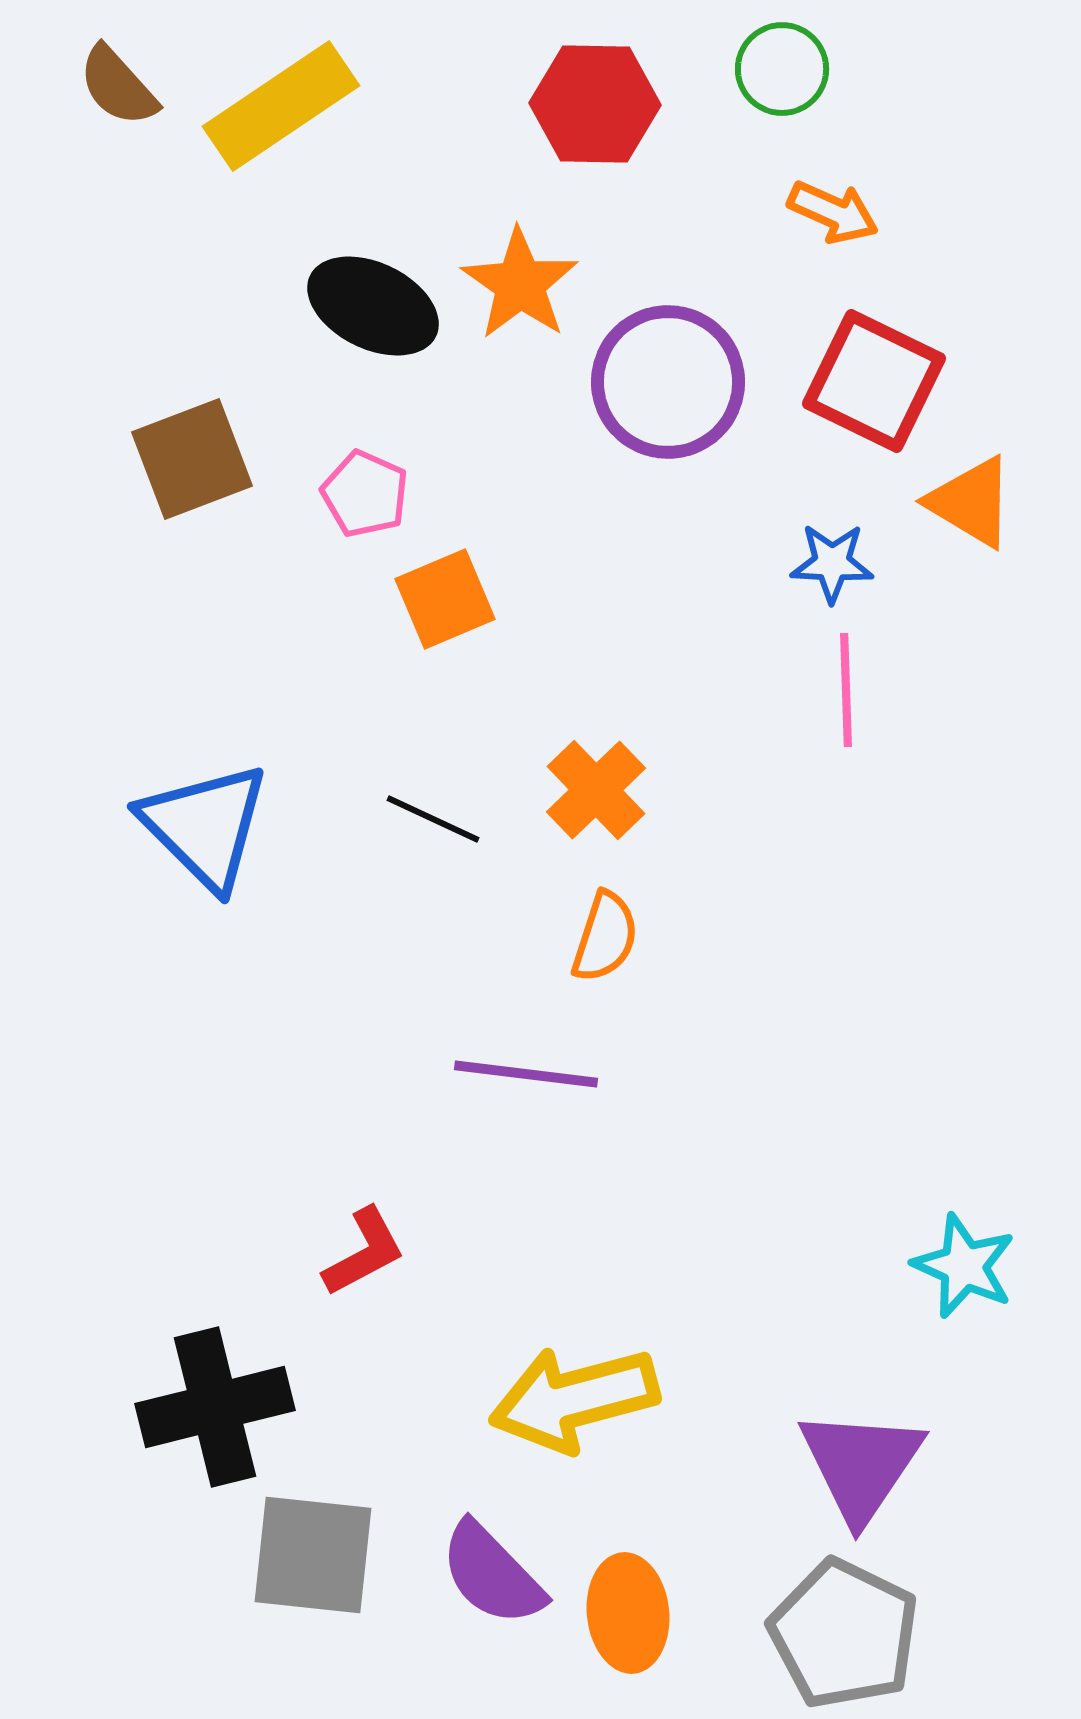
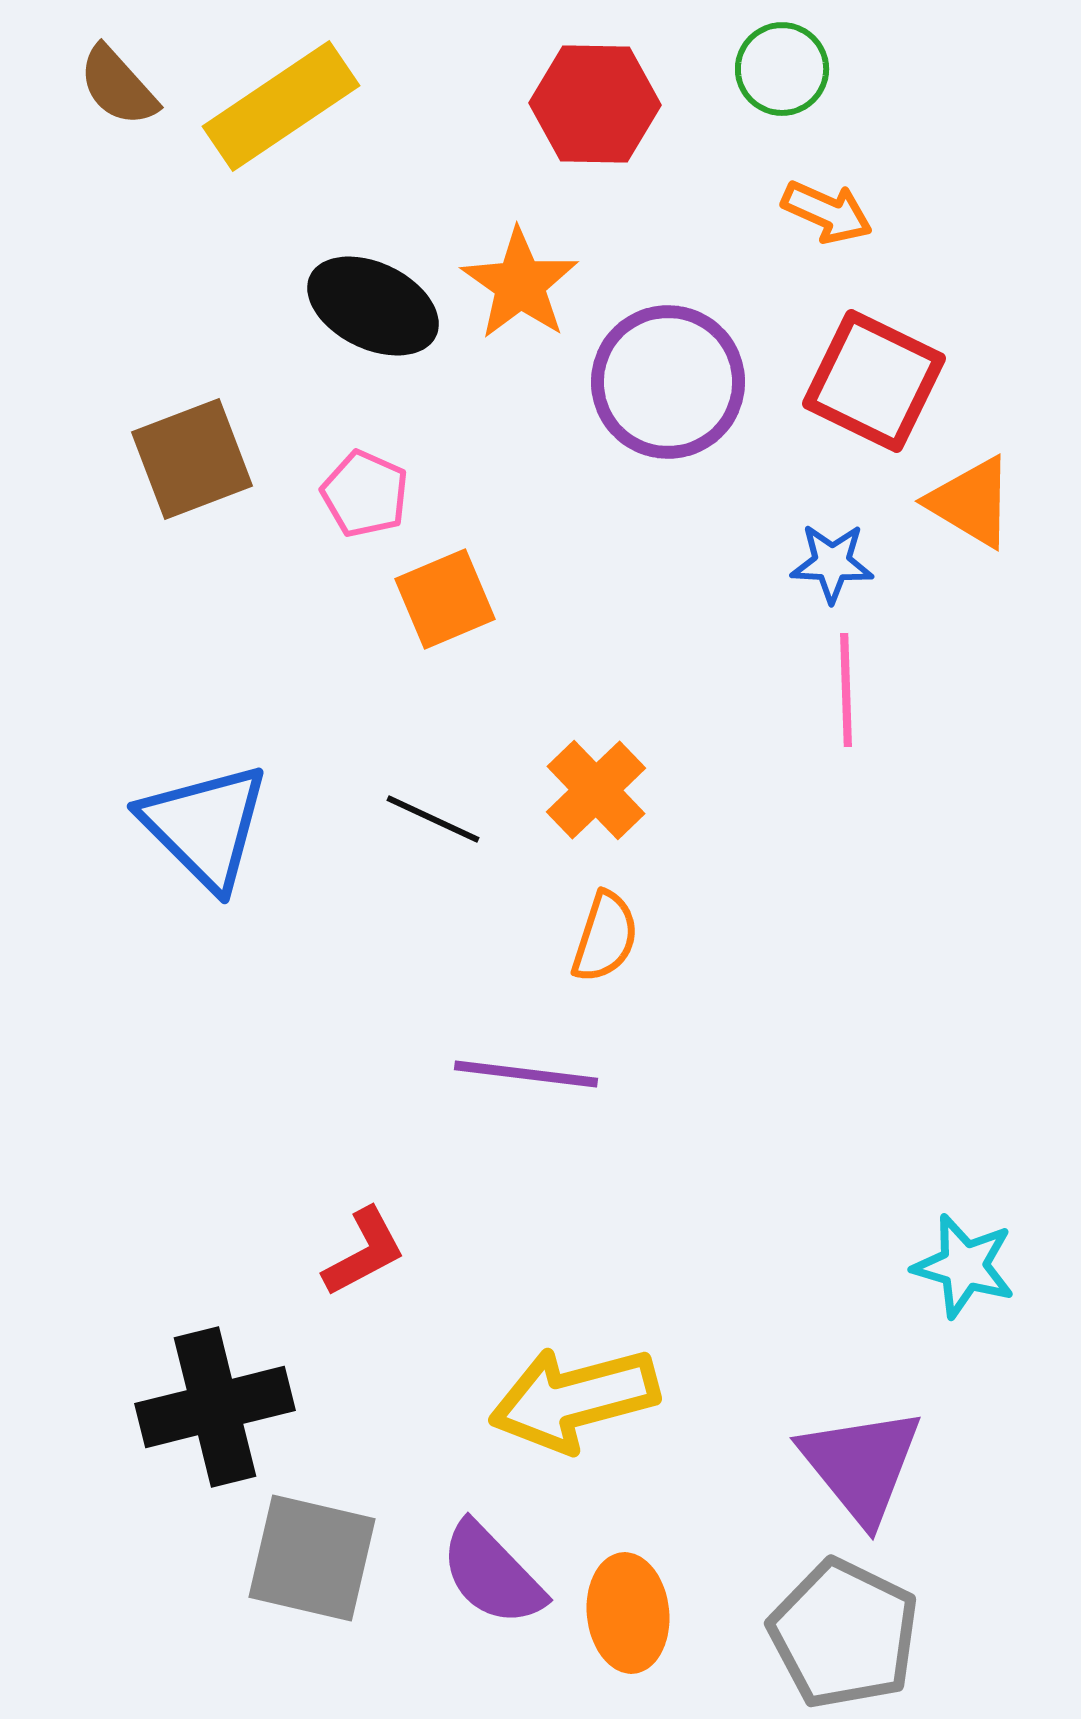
orange arrow: moved 6 px left
cyan star: rotated 8 degrees counterclockwise
purple triangle: rotated 13 degrees counterclockwise
gray square: moved 1 px left, 3 px down; rotated 7 degrees clockwise
